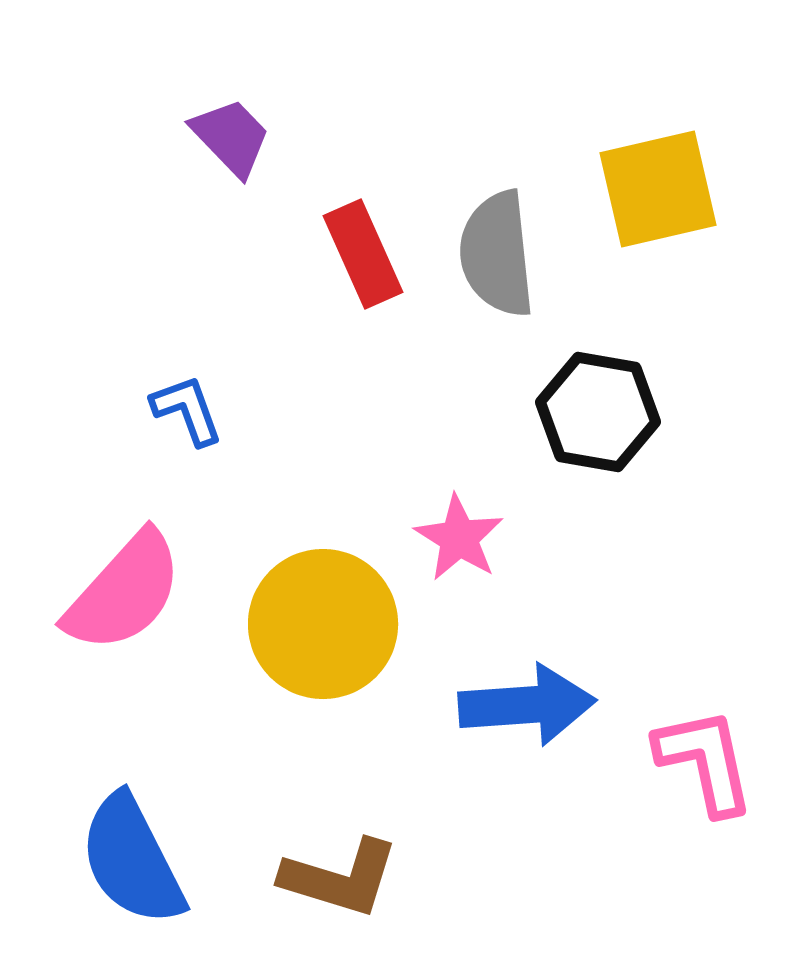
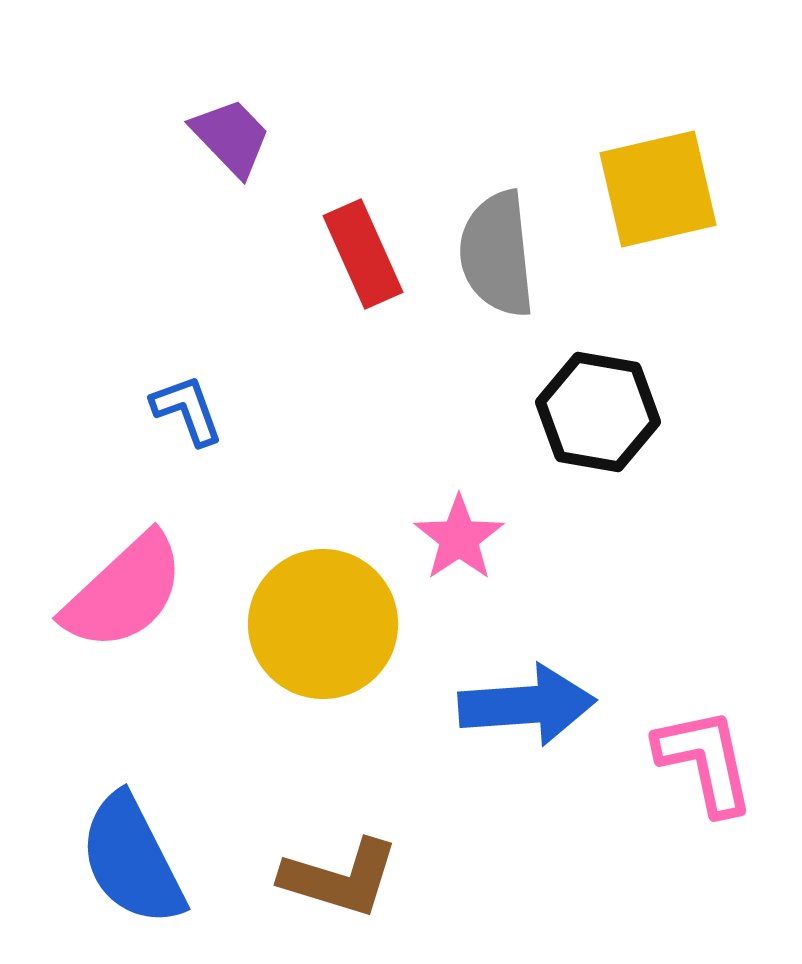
pink star: rotated 6 degrees clockwise
pink semicircle: rotated 5 degrees clockwise
